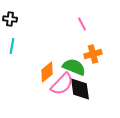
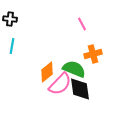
green semicircle: moved 2 px down
pink semicircle: moved 2 px left
